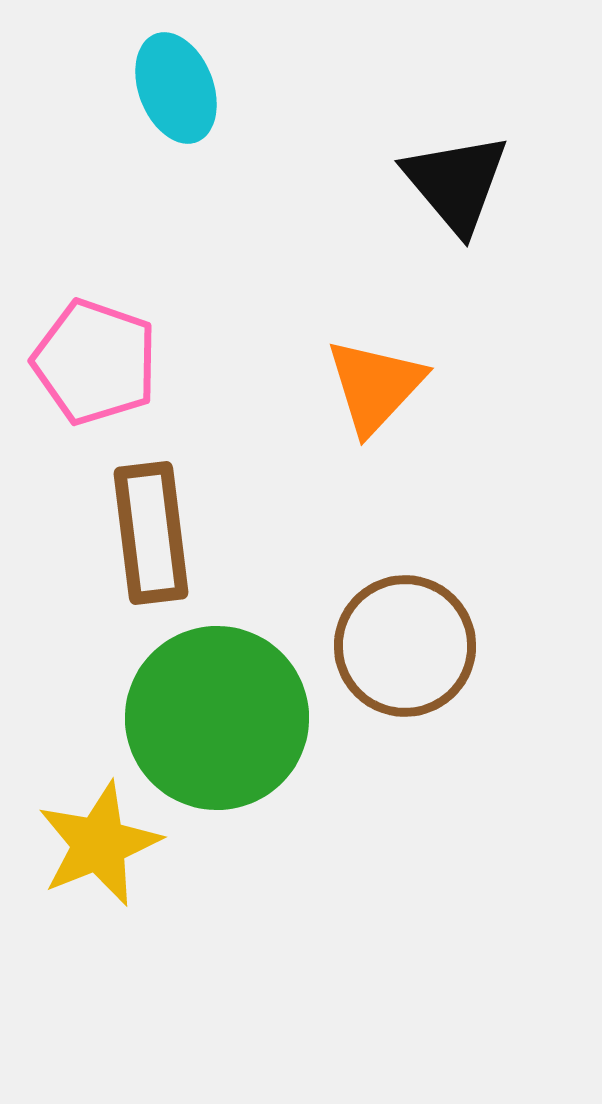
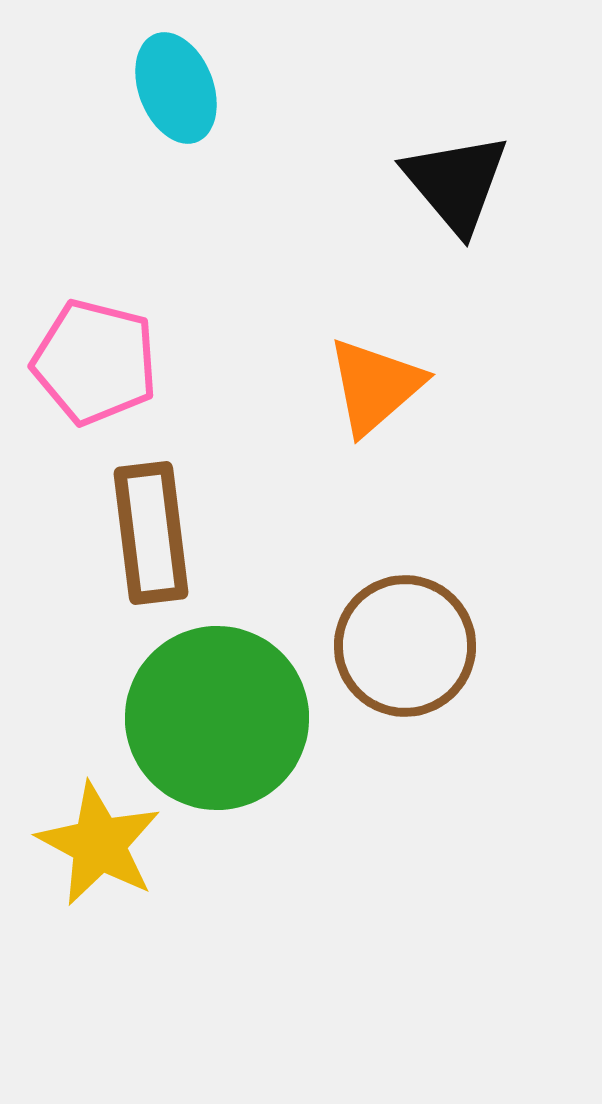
pink pentagon: rotated 5 degrees counterclockwise
orange triangle: rotated 6 degrees clockwise
yellow star: rotated 22 degrees counterclockwise
